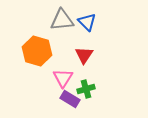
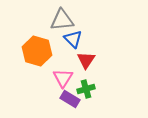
blue triangle: moved 14 px left, 17 px down
red triangle: moved 2 px right, 5 px down
